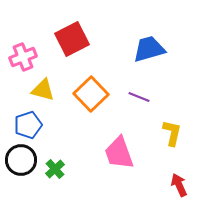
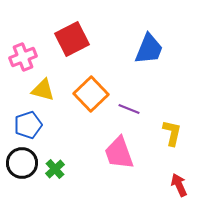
blue trapezoid: rotated 128 degrees clockwise
purple line: moved 10 px left, 12 px down
black circle: moved 1 px right, 3 px down
